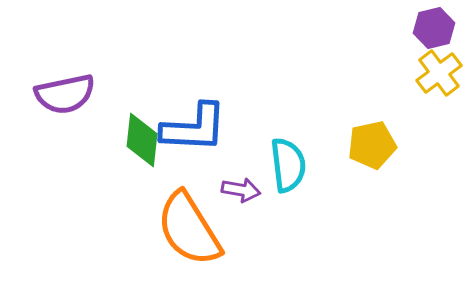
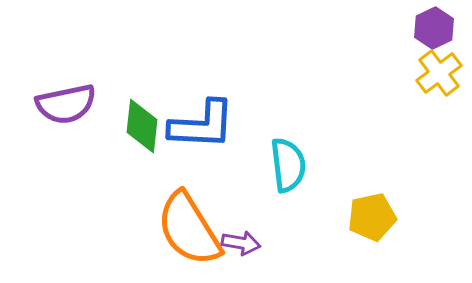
purple hexagon: rotated 12 degrees counterclockwise
purple semicircle: moved 1 px right, 10 px down
blue L-shape: moved 8 px right, 3 px up
green diamond: moved 14 px up
yellow pentagon: moved 72 px down
purple arrow: moved 53 px down
